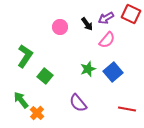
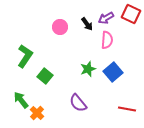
pink semicircle: rotated 36 degrees counterclockwise
